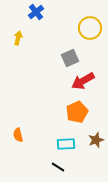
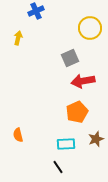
blue cross: moved 1 px up; rotated 14 degrees clockwise
red arrow: rotated 20 degrees clockwise
brown star: moved 1 px up
black line: rotated 24 degrees clockwise
